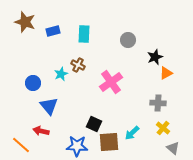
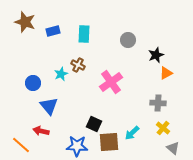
black star: moved 1 px right, 2 px up
